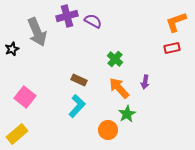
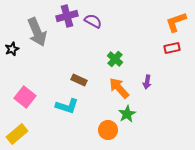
purple arrow: moved 2 px right
cyan L-shape: moved 10 px left; rotated 65 degrees clockwise
